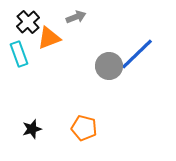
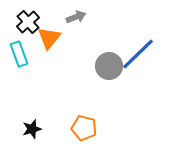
orange triangle: rotated 30 degrees counterclockwise
blue line: moved 1 px right
